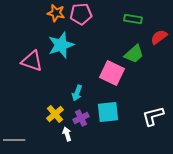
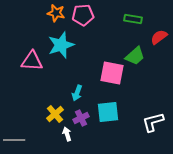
pink pentagon: moved 2 px right, 1 px down
green trapezoid: moved 1 px right, 2 px down
pink triangle: rotated 15 degrees counterclockwise
pink square: rotated 15 degrees counterclockwise
white L-shape: moved 6 px down
